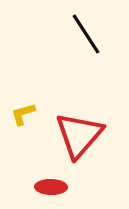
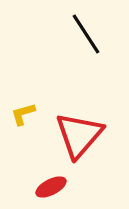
red ellipse: rotated 28 degrees counterclockwise
